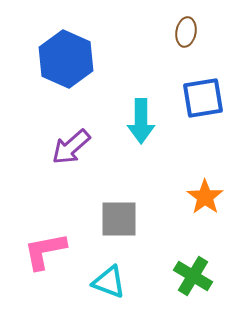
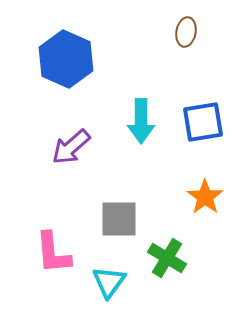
blue square: moved 24 px down
pink L-shape: moved 8 px right, 2 px down; rotated 84 degrees counterclockwise
green cross: moved 26 px left, 18 px up
cyan triangle: rotated 45 degrees clockwise
